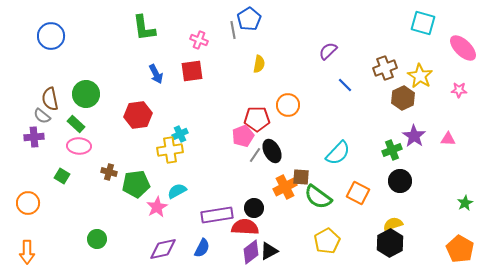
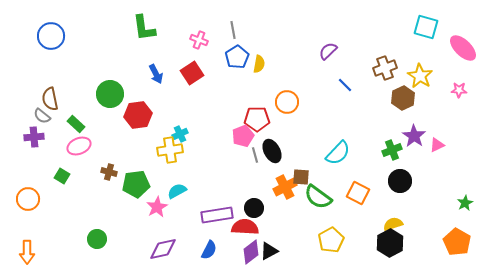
blue pentagon at (249, 19): moved 12 px left, 38 px down
cyan square at (423, 23): moved 3 px right, 4 px down
red square at (192, 71): moved 2 px down; rotated 25 degrees counterclockwise
green circle at (86, 94): moved 24 px right
orange circle at (288, 105): moved 1 px left, 3 px up
pink triangle at (448, 139): moved 11 px left, 6 px down; rotated 28 degrees counterclockwise
pink ellipse at (79, 146): rotated 25 degrees counterclockwise
gray line at (255, 155): rotated 49 degrees counterclockwise
orange circle at (28, 203): moved 4 px up
yellow pentagon at (327, 241): moved 4 px right, 1 px up
blue semicircle at (202, 248): moved 7 px right, 2 px down
orange pentagon at (460, 249): moved 3 px left, 7 px up
